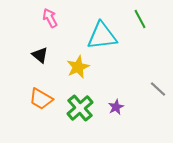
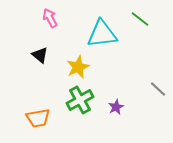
green line: rotated 24 degrees counterclockwise
cyan triangle: moved 2 px up
orange trapezoid: moved 3 px left, 19 px down; rotated 40 degrees counterclockwise
green cross: moved 8 px up; rotated 12 degrees clockwise
